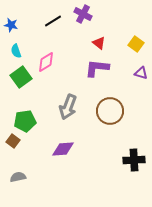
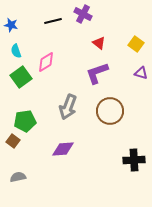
black line: rotated 18 degrees clockwise
purple L-shape: moved 5 px down; rotated 25 degrees counterclockwise
